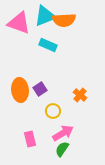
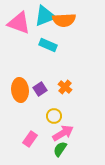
orange cross: moved 15 px left, 8 px up
yellow circle: moved 1 px right, 5 px down
pink rectangle: rotated 49 degrees clockwise
green semicircle: moved 2 px left
